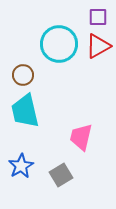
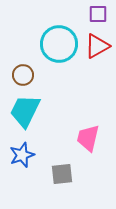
purple square: moved 3 px up
red triangle: moved 1 px left
cyan trapezoid: rotated 39 degrees clockwise
pink trapezoid: moved 7 px right, 1 px down
blue star: moved 1 px right, 11 px up; rotated 10 degrees clockwise
gray square: moved 1 px right, 1 px up; rotated 25 degrees clockwise
